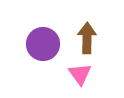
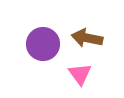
brown arrow: rotated 80 degrees counterclockwise
